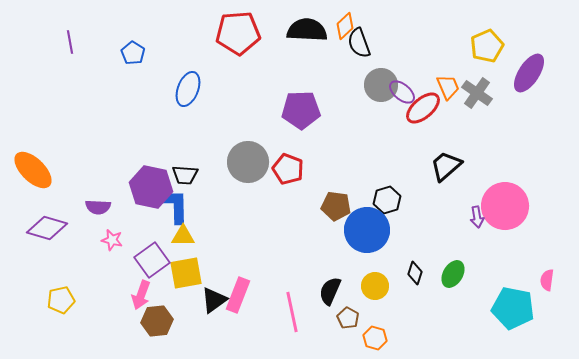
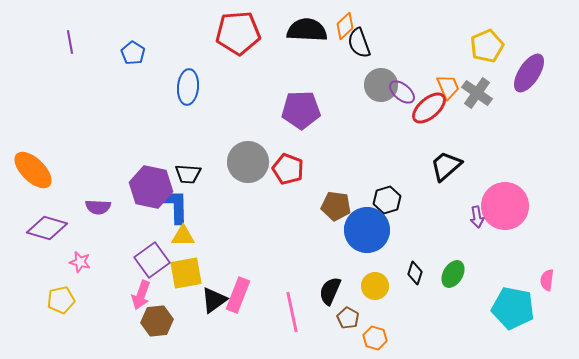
blue ellipse at (188, 89): moved 2 px up; rotated 16 degrees counterclockwise
red ellipse at (423, 108): moved 6 px right
black trapezoid at (185, 175): moved 3 px right, 1 px up
pink star at (112, 240): moved 32 px left, 22 px down
